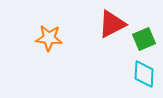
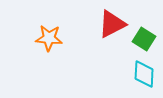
green square: rotated 35 degrees counterclockwise
